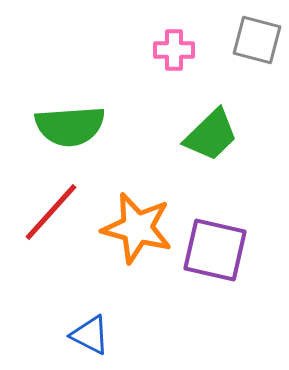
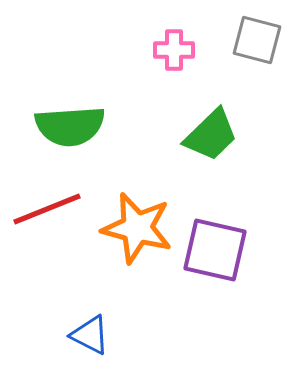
red line: moved 4 px left, 3 px up; rotated 26 degrees clockwise
